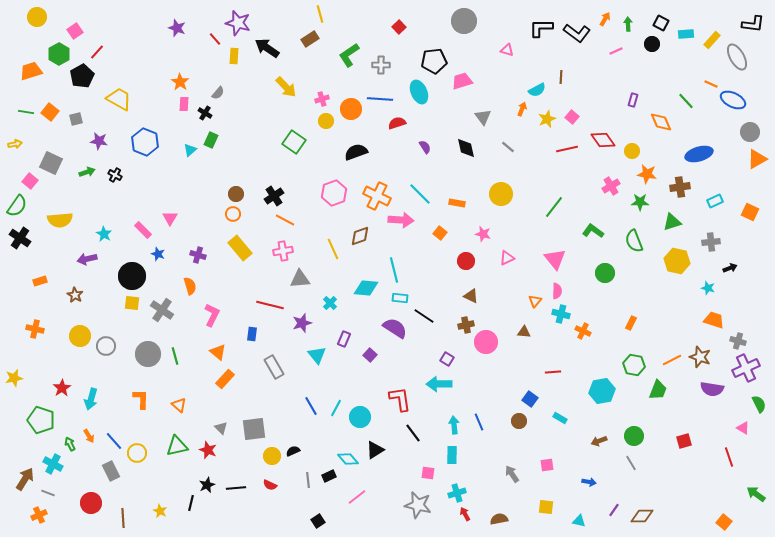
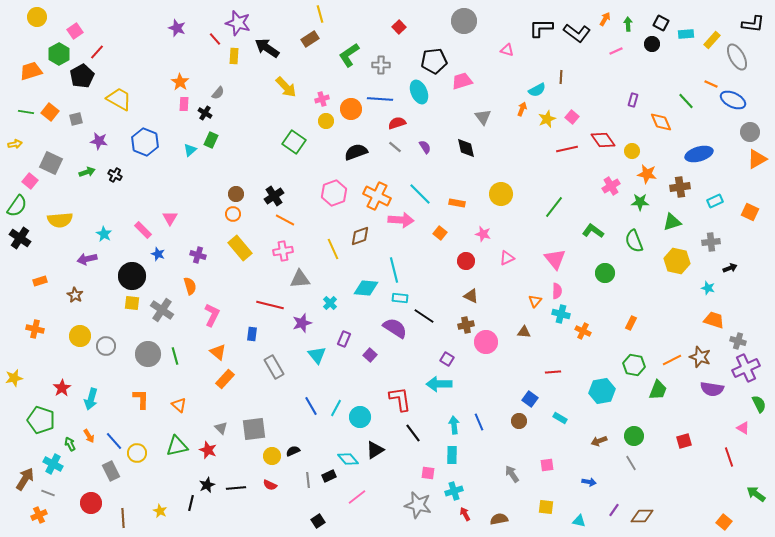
gray line at (508, 147): moved 113 px left
cyan cross at (457, 493): moved 3 px left, 2 px up
